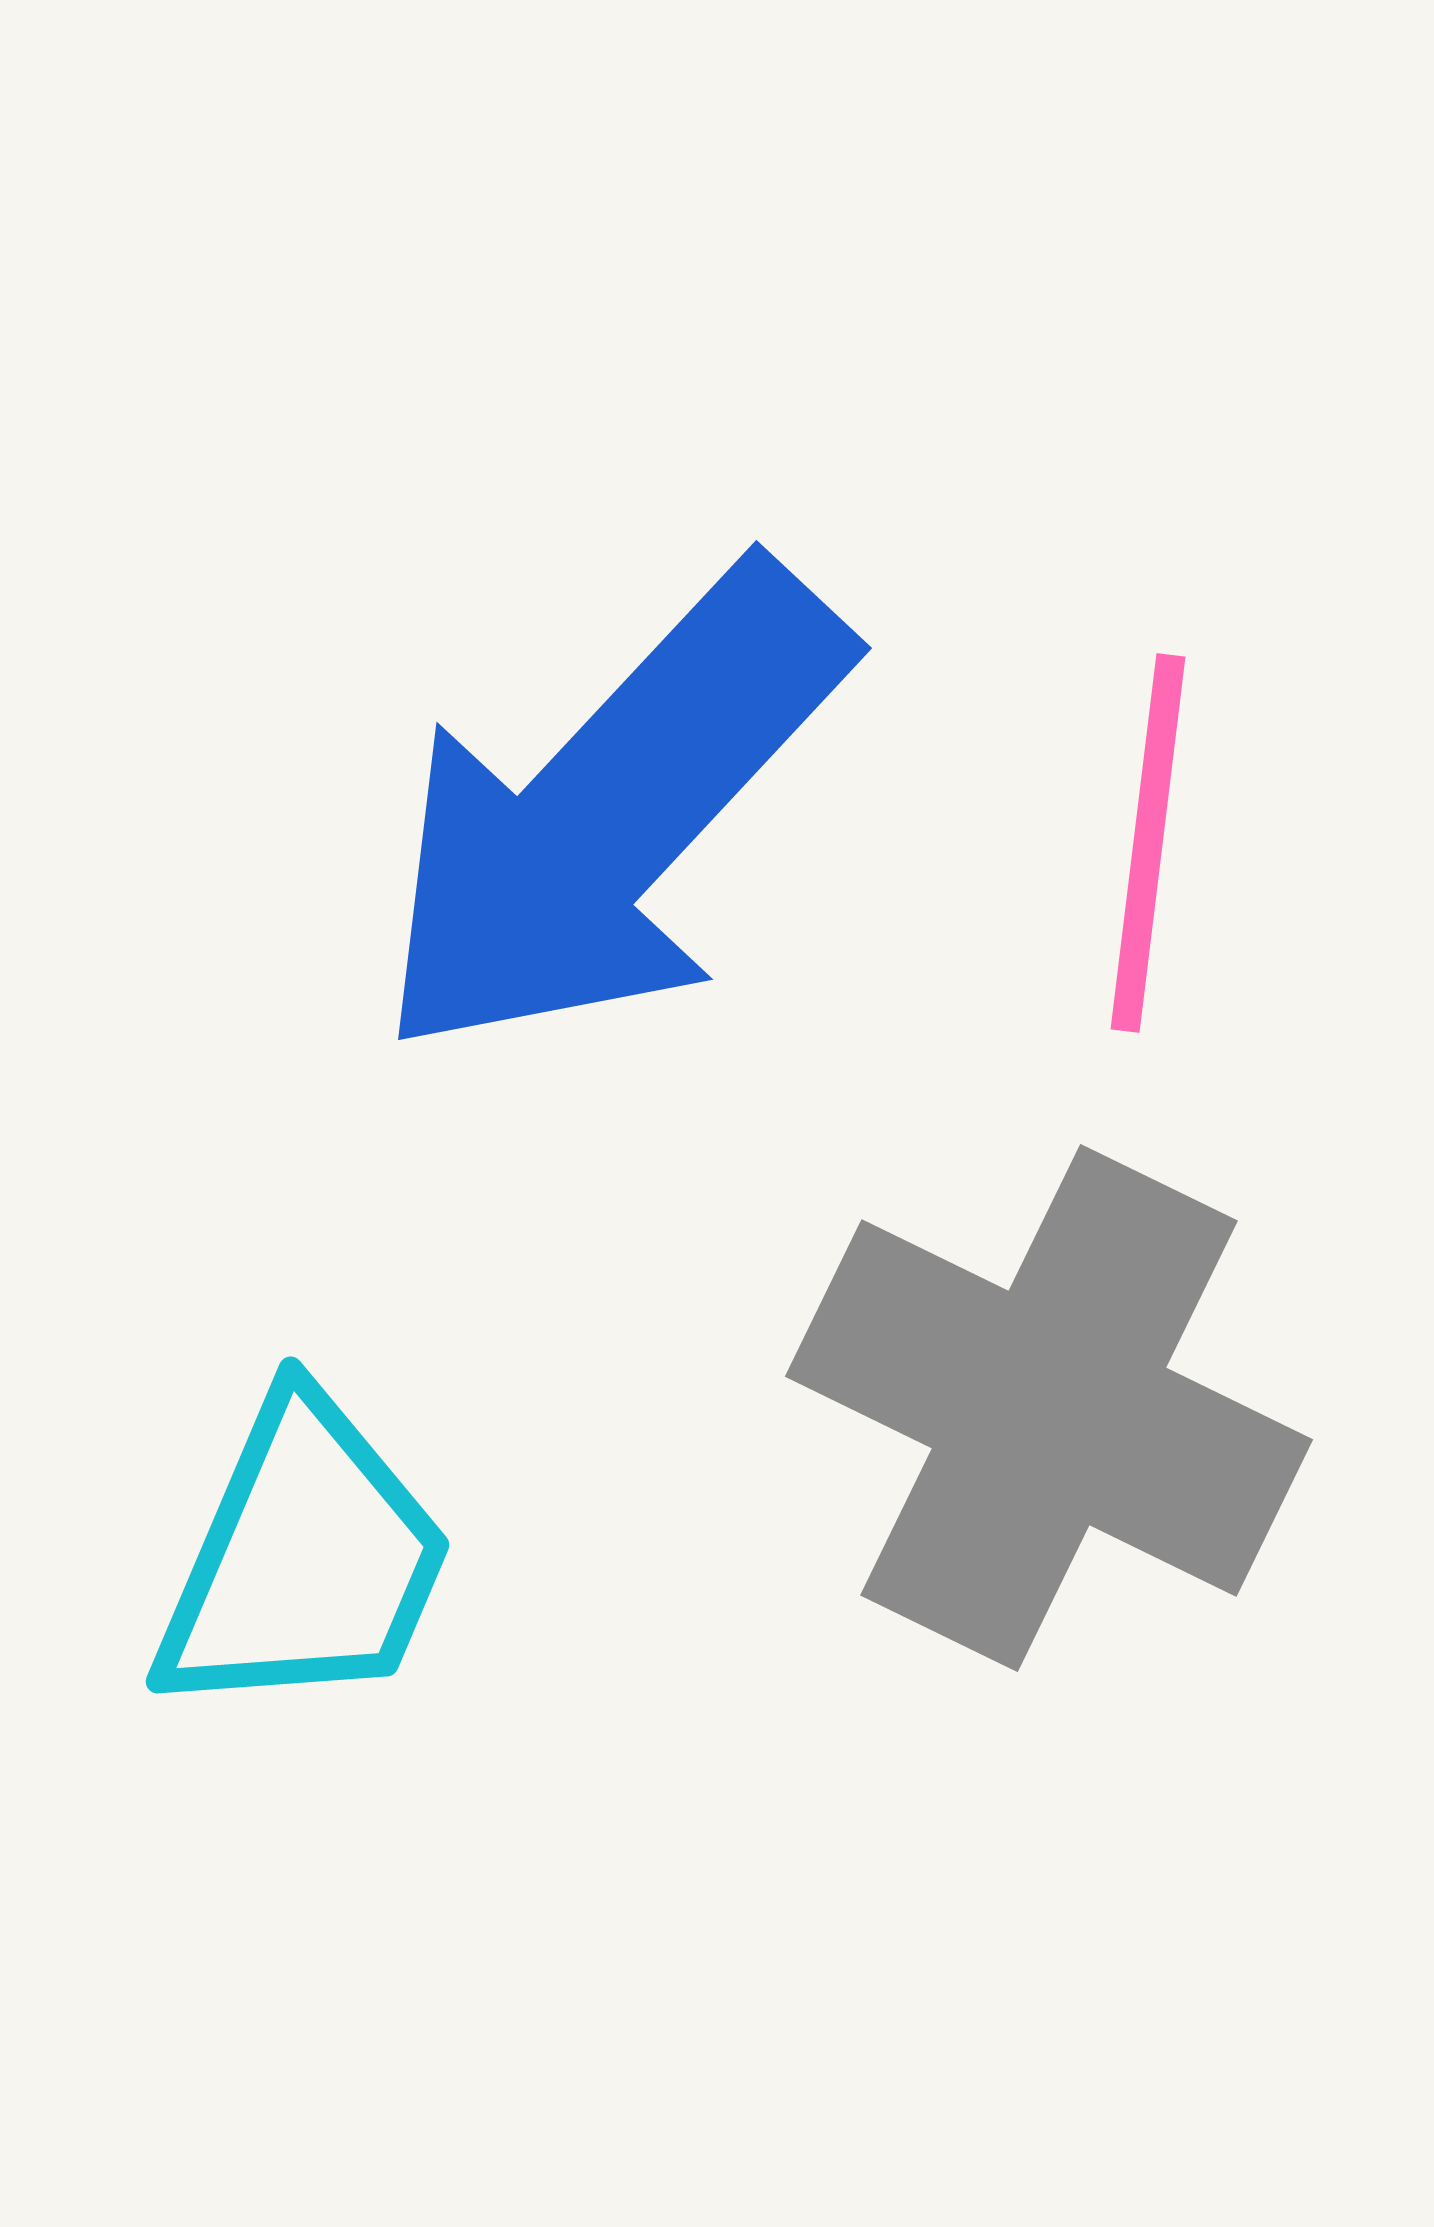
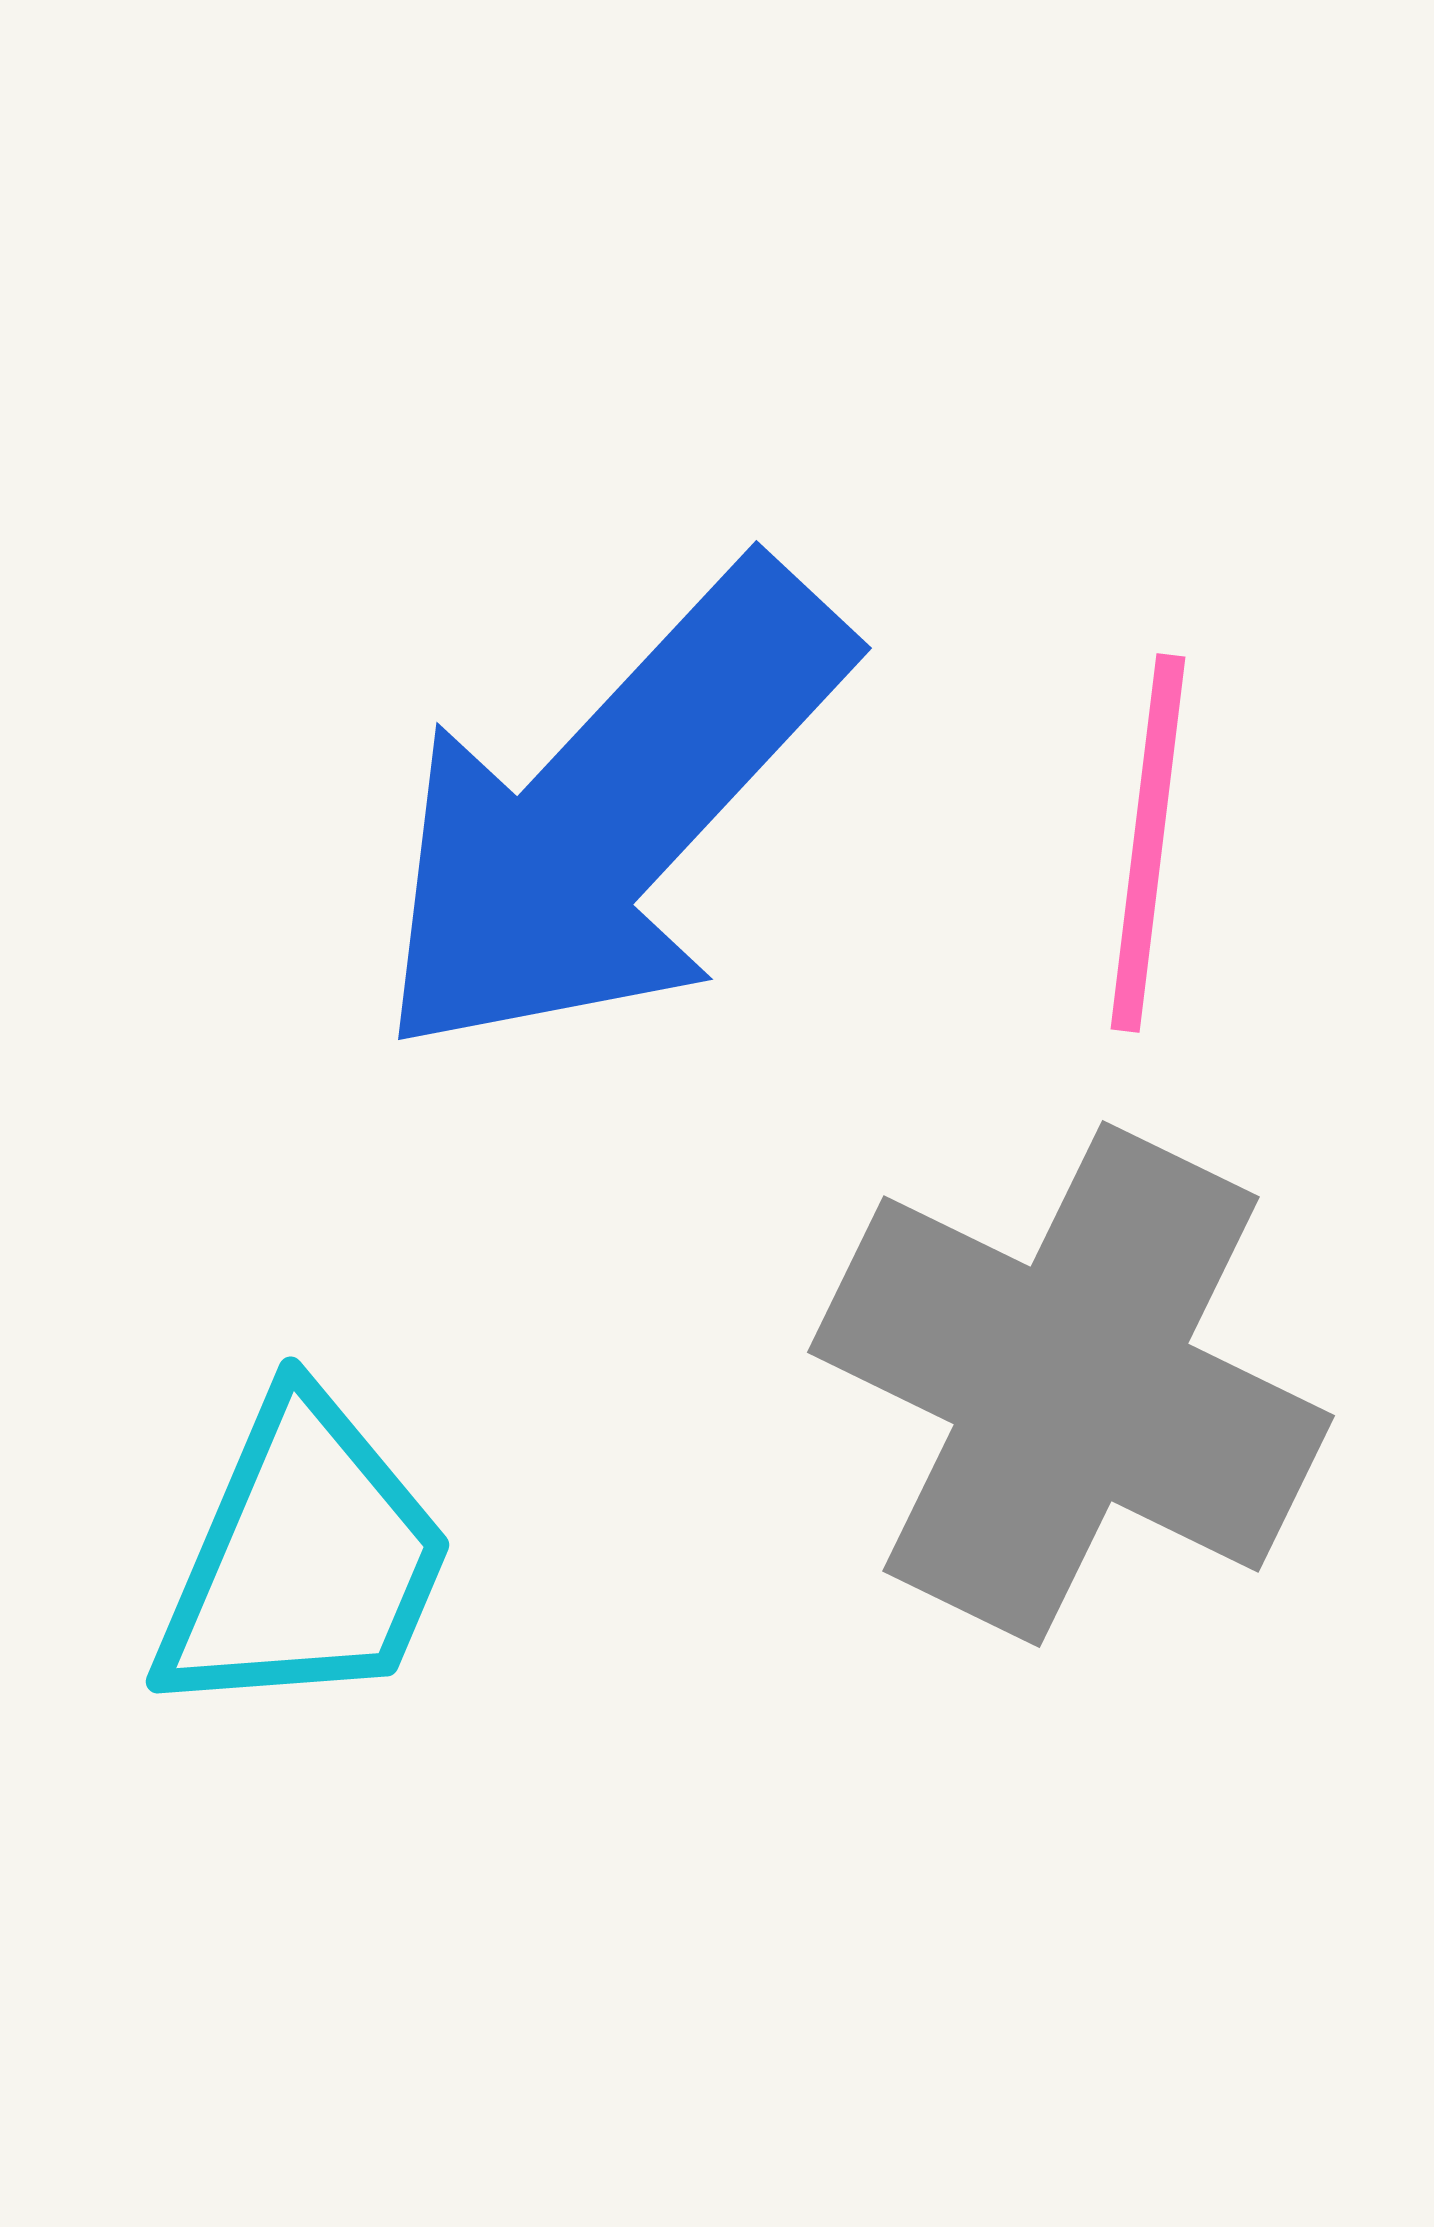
gray cross: moved 22 px right, 24 px up
